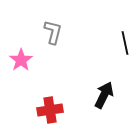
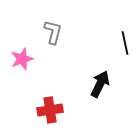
pink star: moved 1 px right, 1 px up; rotated 15 degrees clockwise
black arrow: moved 4 px left, 11 px up
